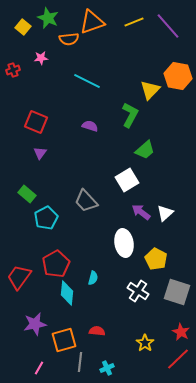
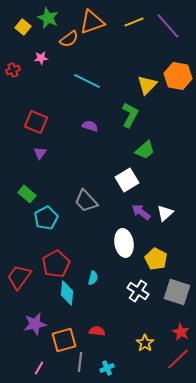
orange semicircle: rotated 30 degrees counterclockwise
yellow triangle: moved 3 px left, 5 px up
